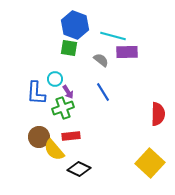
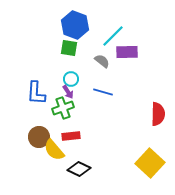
cyan line: rotated 60 degrees counterclockwise
gray semicircle: moved 1 px right, 1 px down
cyan circle: moved 16 px right
blue line: rotated 42 degrees counterclockwise
